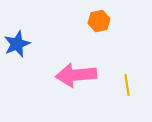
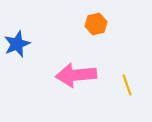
orange hexagon: moved 3 px left, 3 px down
yellow line: rotated 10 degrees counterclockwise
